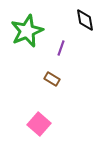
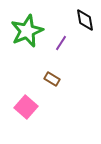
purple line: moved 5 px up; rotated 14 degrees clockwise
pink square: moved 13 px left, 17 px up
